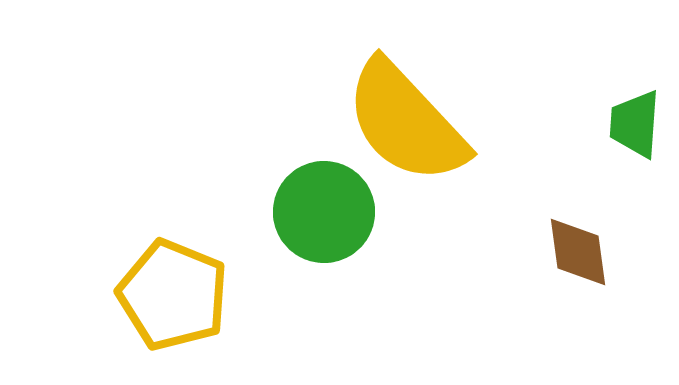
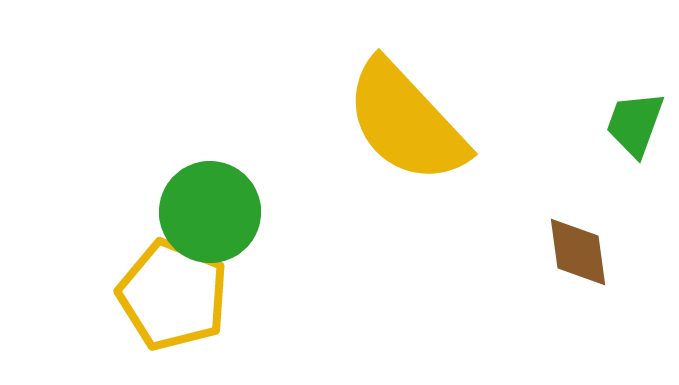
green trapezoid: rotated 16 degrees clockwise
green circle: moved 114 px left
